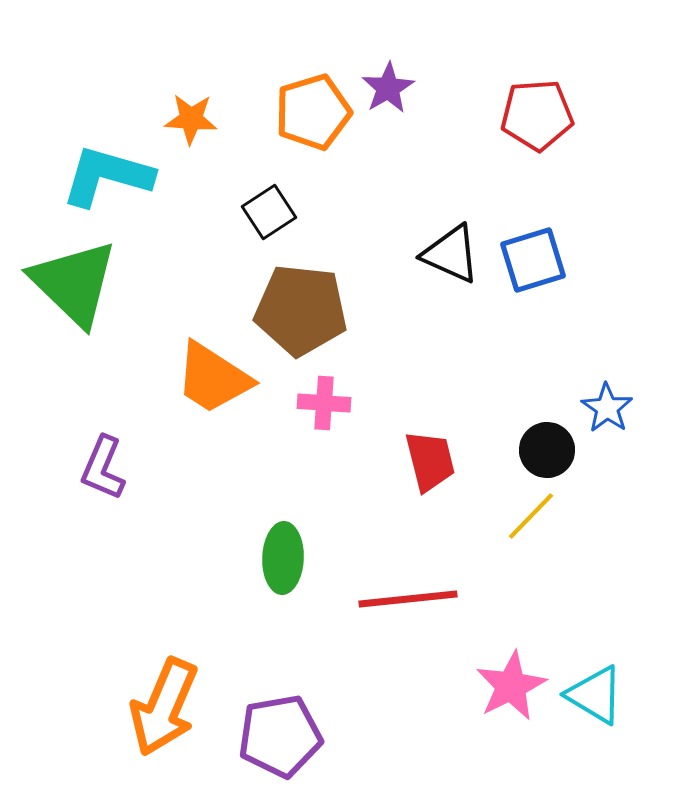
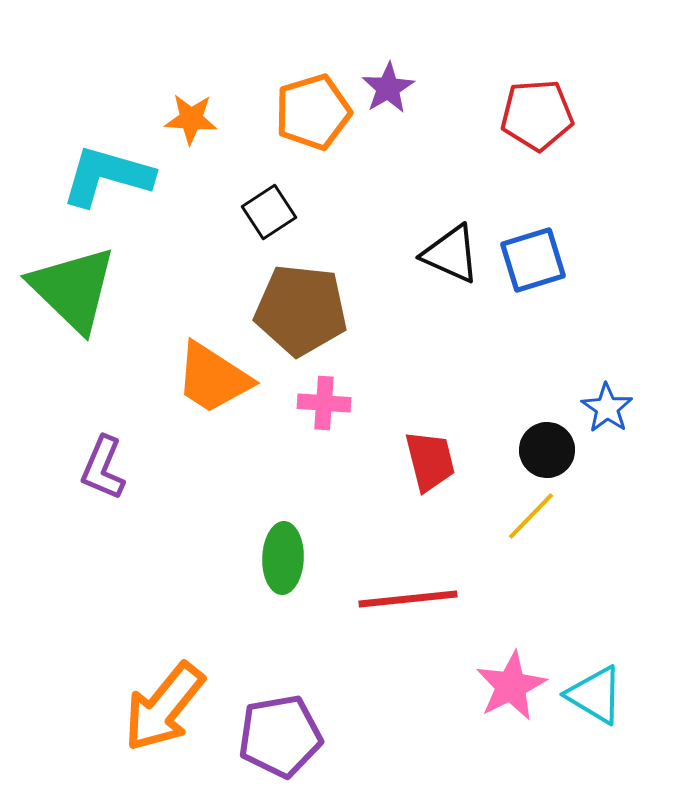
green triangle: moved 1 px left, 6 px down
orange arrow: rotated 16 degrees clockwise
